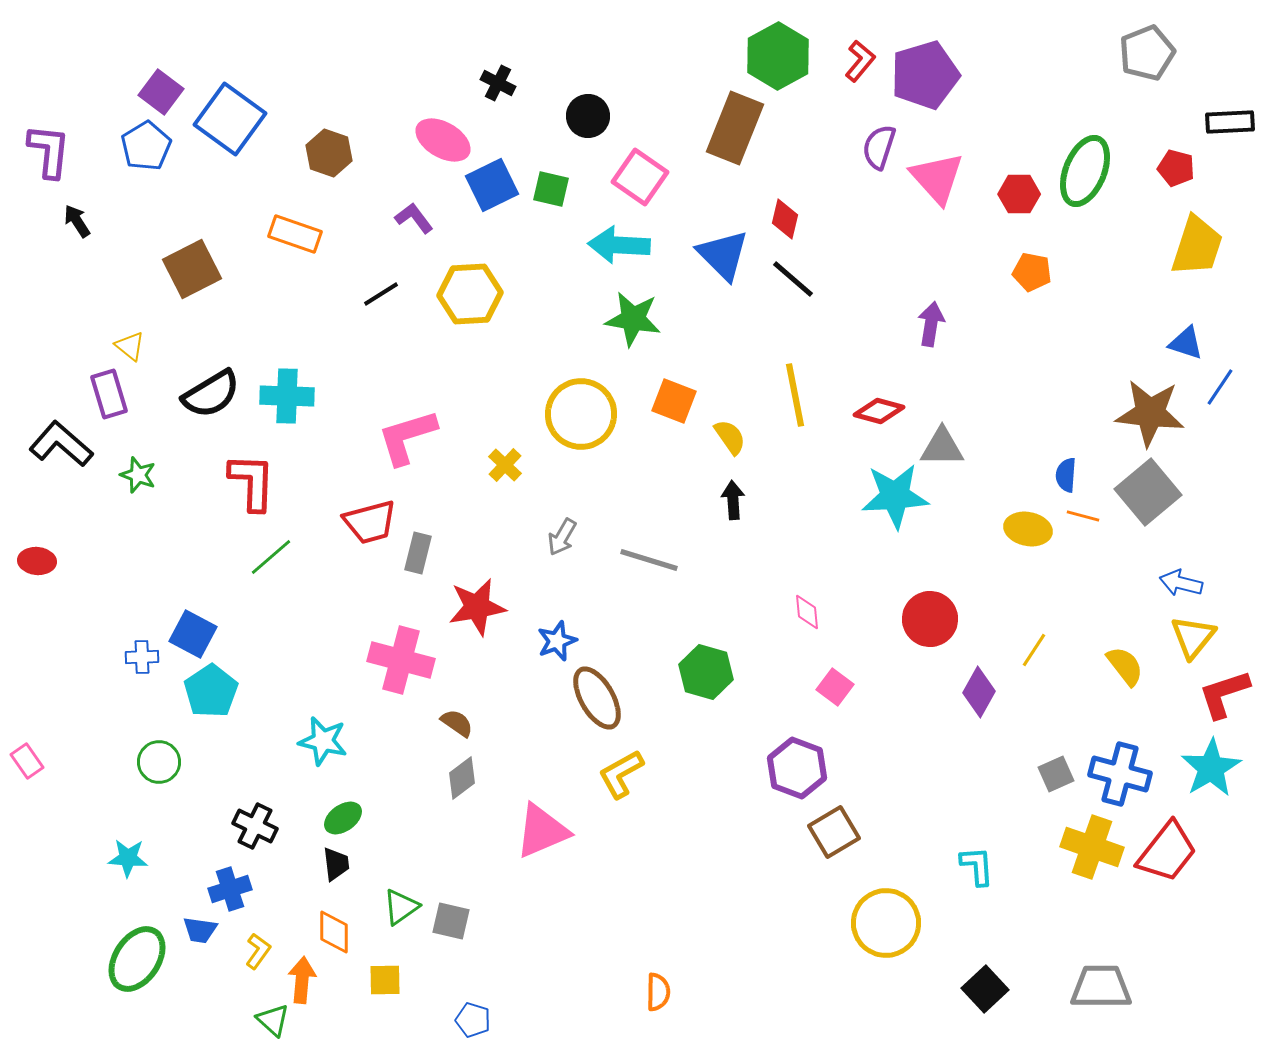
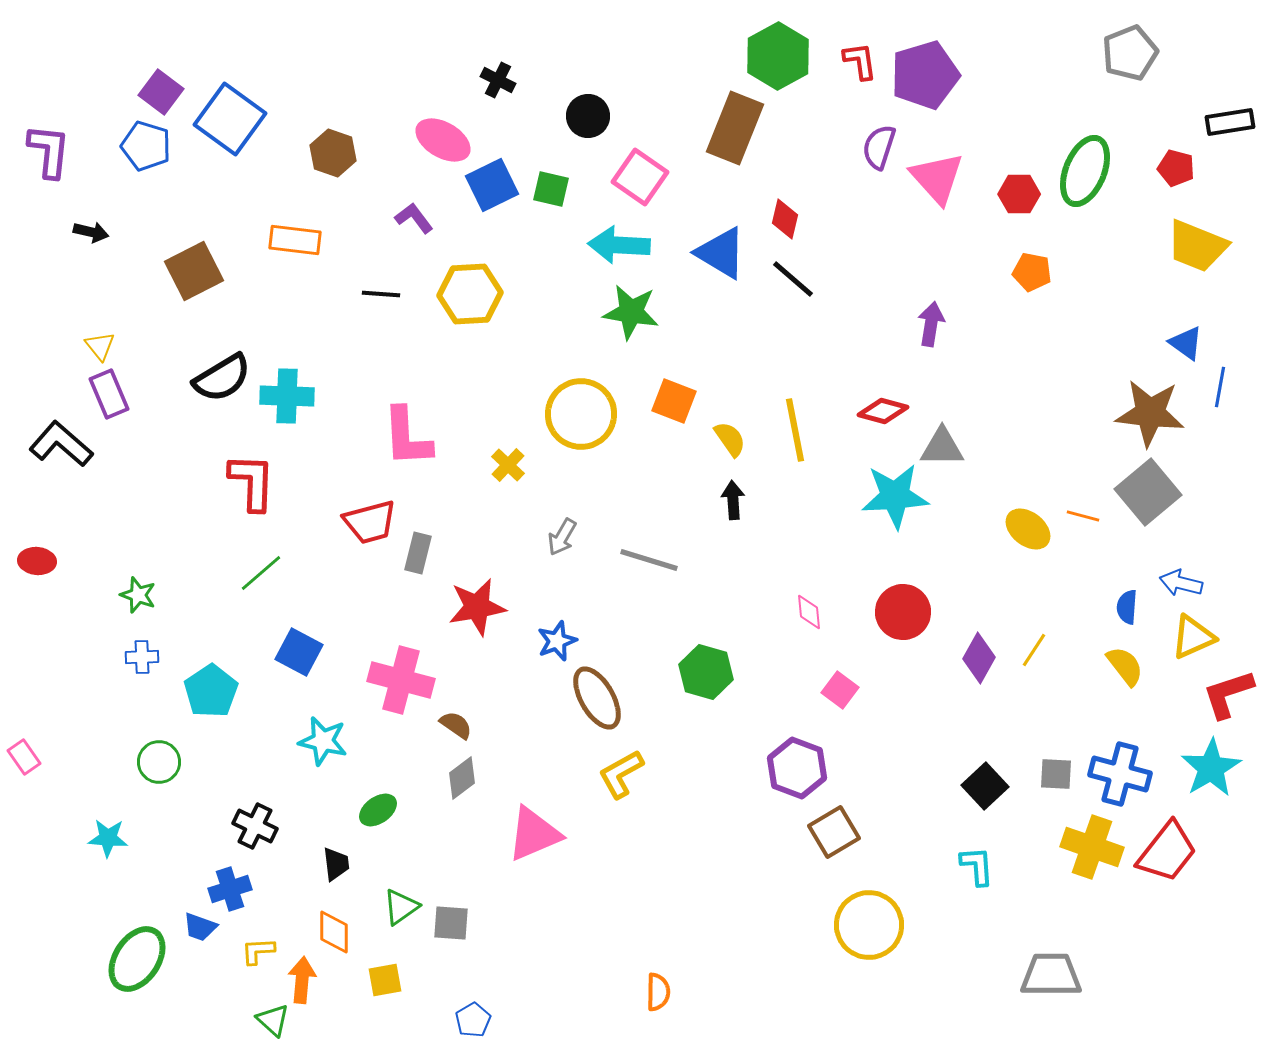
gray pentagon at (1147, 53): moved 17 px left
red L-shape at (860, 61): rotated 48 degrees counterclockwise
black cross at (498, 83): moved 3 px up
black rectangle at (1230, 122): rotated 6 degrees counterclockwise
blue pentagon at (146, 146): rotated 24 degrees counterclockwise
brown hexagon at (329, 153): moved 4 px right
black arrow at (77, 221): moved 14 px right, 11 px down; rotated 136 degrees clockwise
orange rectangle at (295, 234): moved 6 px down; rotated 12 degrees counterclockwise
yellow trapezoid at (1197, 246): rotated 94 degrees clockwise
blue triangle at (723, 255): moved 2 px left, 2 px up; rotated 14 degrees counterclockwise
brown square at (192, 269): moved 2 px right, 2 px down
black line at (381, 294): rotated 36 degrees clockwise
green star at (633, 319): moved 2 px left, 7 px up
blue triangle at (1186, 343): rotated 18 degrees clockwise
yellow triangle at (130, 346): moved 30 px left; rotated 12 degrees clockwise
blue line at (1220, 387): rotated 24 degrees counterclockwise
purple rectangle at (109, 394): rotated 6 degrees counterclockwise
black semicircle at (211, 394): moved 11 px right, 16 px up
yellow line at (795, 395): moved 35 px down
red diamond at (879, 411): moved 4 px right
pink L-shape at (407, 437): rotated 76 degrees counterclockwise
yellow semicircle at (730, 437): moved 2 px down
yellow cross at (505, 465): moved 3 px right
green star at (138, 475): moved 120 px down
blue semicircle at (1066, 475): moved 61 px right, 132 px down
yellow ellipse at (1028, 529): rotated 27 degrees clockwise
green line at (271, 557): moved 10 px left, 16 px down
pink diamond at (807, 612): moved 2 px right
red circle at (930, 619): moved 27 px left, 7 px up
blue square at (193, 634): moved 106 px right, 18 px down
yellow triangle at (1193, 637): rotated 27 degrees clockwise
pink cross at (401, 660): moved 20 px down
pink square at (835, 687): moved 5 px right, 3 px down
purple diamond at (979, 692): moved 34 px up
red L-shape at (1224, 694): moved 4 px right
brown semicircle at (457, 723): moved 1 px left, 2 px down
pink rectangle at (27, 761): moved 3 px left, 4 px up
gray square at (1056, 774): rotated 27 degrees clockwise
green ellipse at (343, 818): moved 35 px right, 8 px up
pink triangle at (542, 831): moved 8 px left, 3 px down
cyan star at (128, 858): moved 20 px left, 20 px up
gray square at (451, 921): moved 2 px down; rotated 9 degrees counterclockwise
yellow circle at (886, 923): moved 17 px left, 2 px down
blue trapezoid at (200, 930): moved 3 px up; rotated 12 degrees clockwise
yellow L-shape at (258, 951): rotated 129 degrees counterclockwise
yellow square at (385, 980): rotated 9 degrees counterclockwise
gray trapezoid at (1101, 987): moved 50 px left, 12 px up
black square at (985, 989): moved 203 px up
blue pentagon at (473, 1020): rotated 24 degrees clockwise
